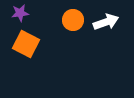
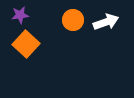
purple star: moved 2 px down
orange square: rotated 16 degrees clockwise
